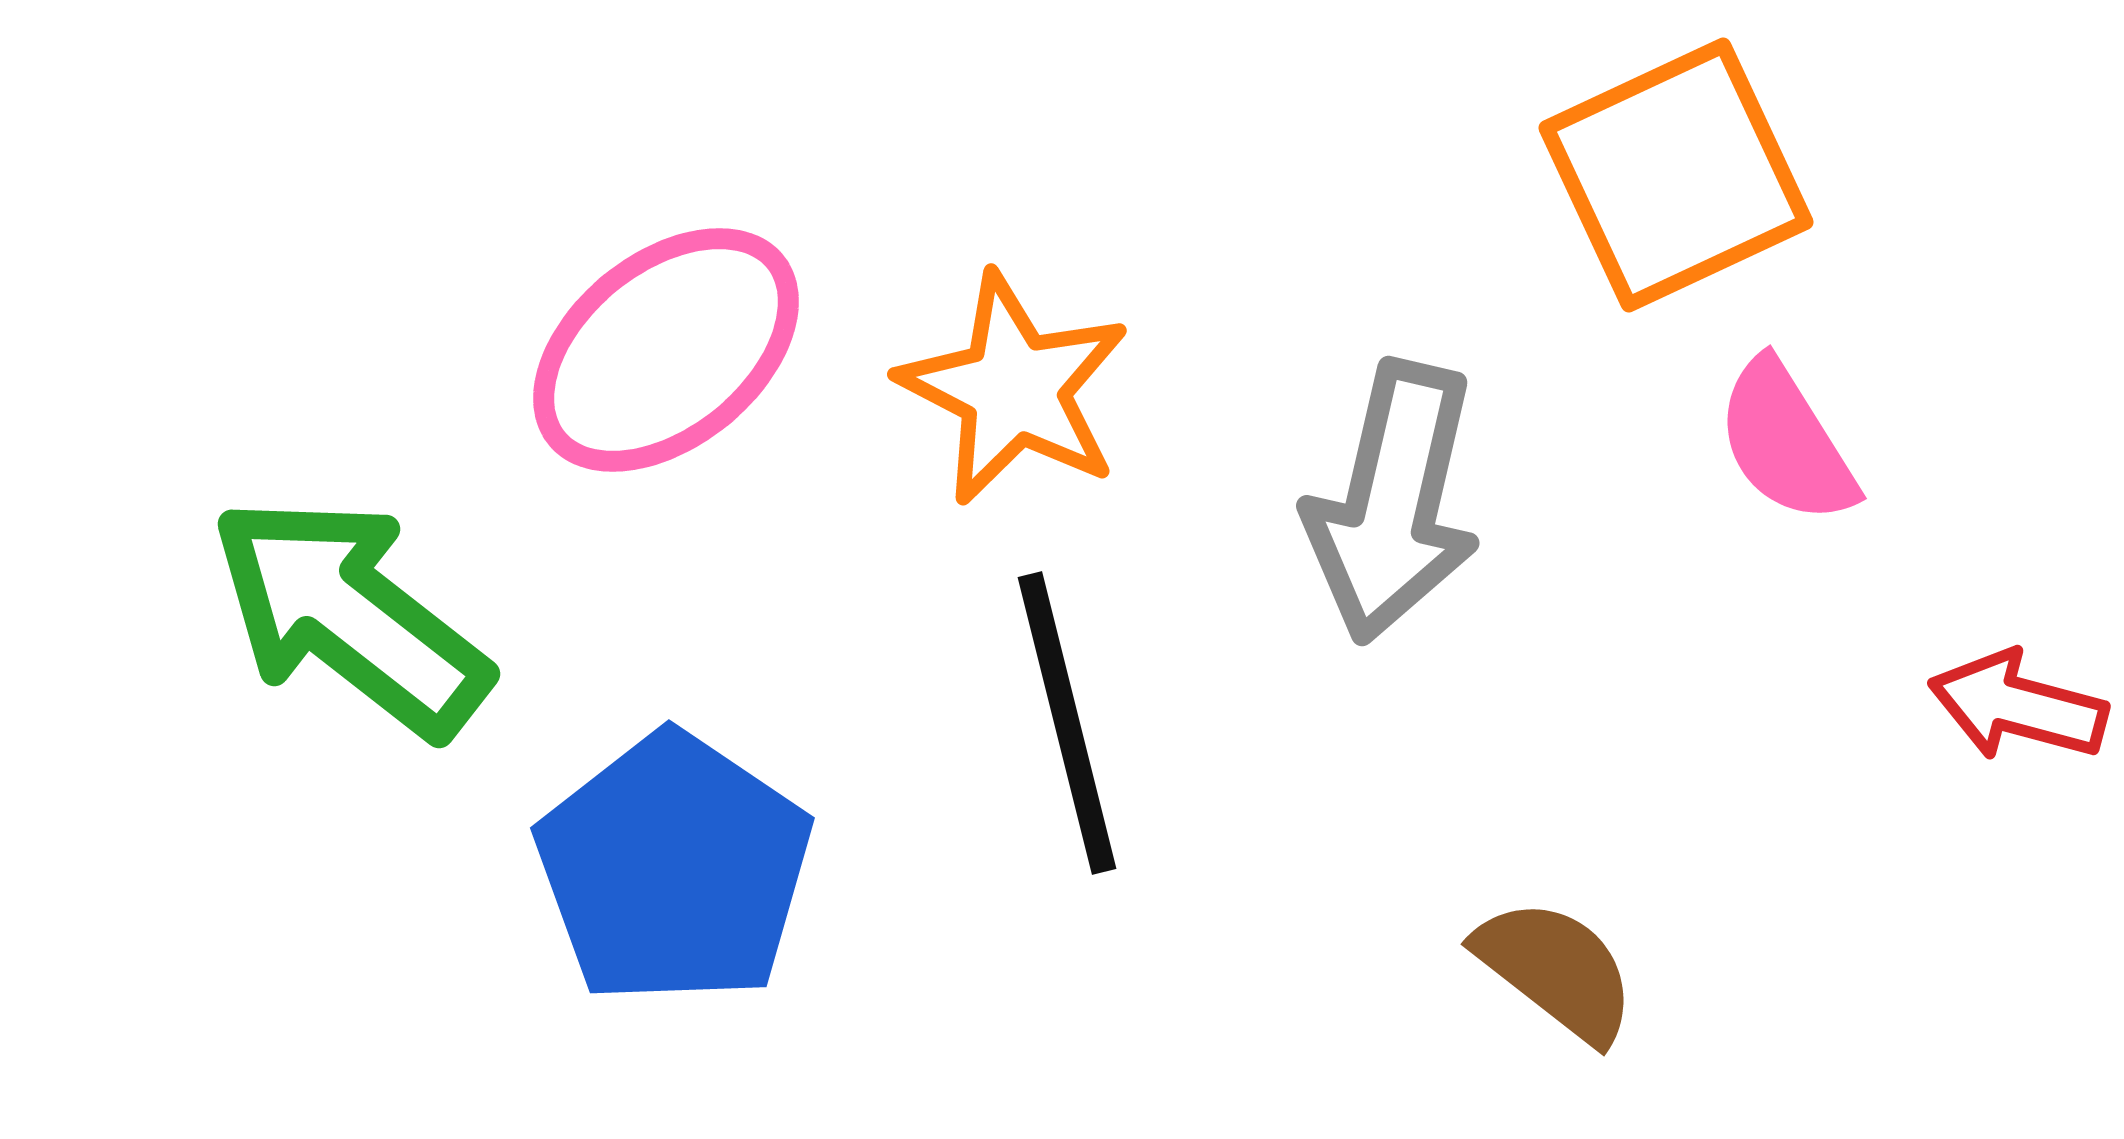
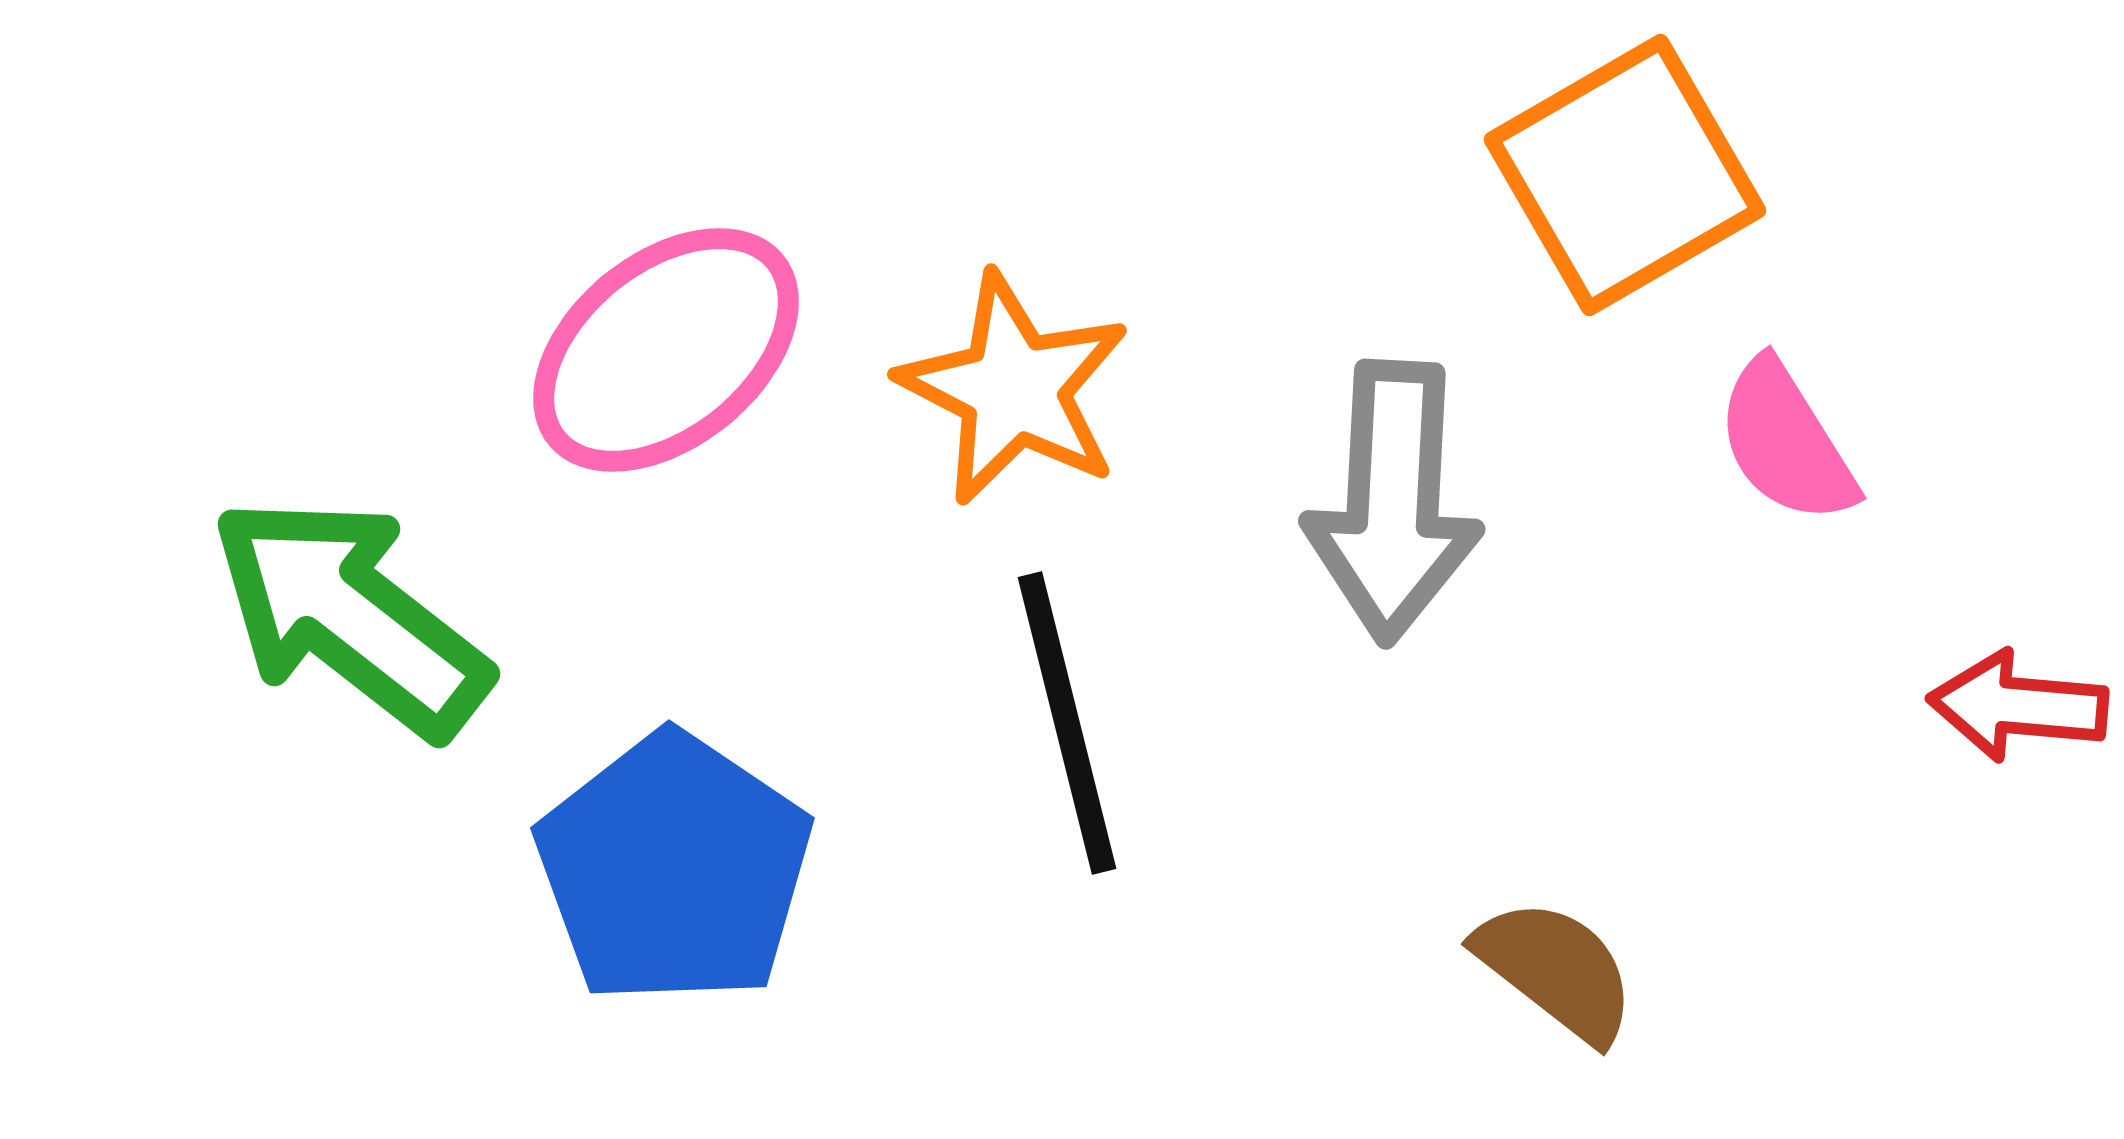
orange square: moved 51 px left; rotated 5 degrees counterclockwise
gray arrow: rotated 10 degrees counterclockwise
red arrow: rotated 10 degrees counterclockwise
